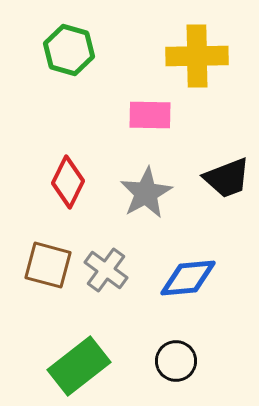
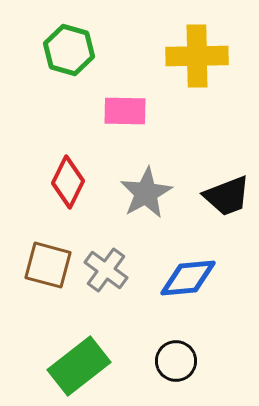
pink rectangle: moved 25 px left, 4 px up
black trapezoid: moved 18 px down
